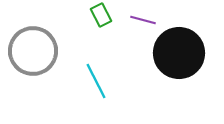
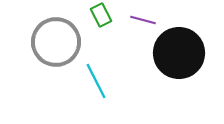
gray circle: moved 23 px right, 9 px up
